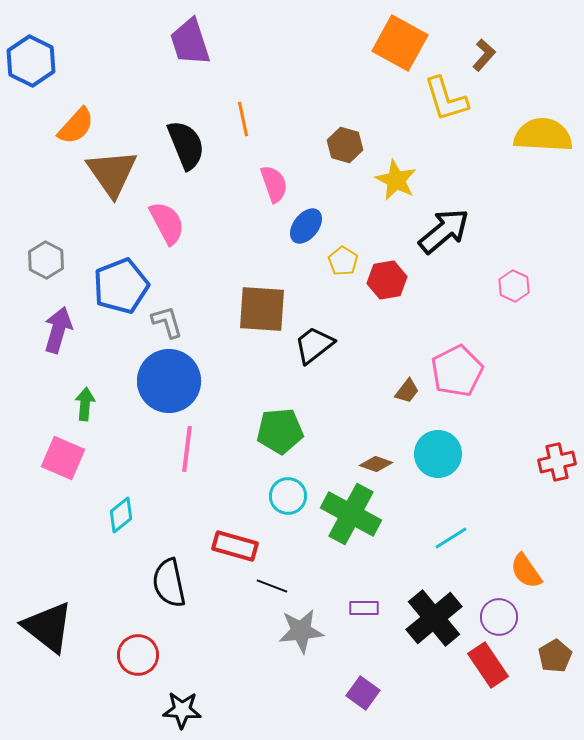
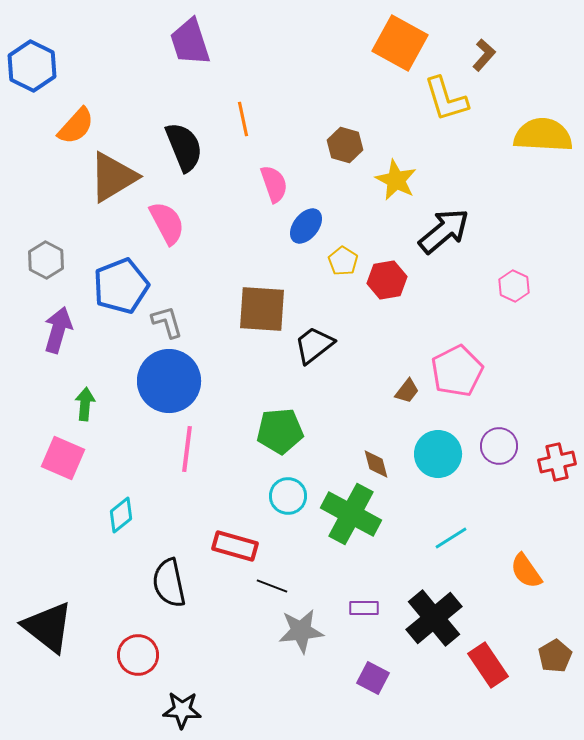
blue hexagon at (31, 61): moved 1 px right, 5 px down
black semicircle at (186, 145): moved 2 px left, 2 px down
brown triangle at (112, 173): moved 1 px right, 4 px down; rotated 34 degrees clockwise
brown diamond at (376, 464): rotated 56 degrees clockwise
purple circle at (499, 617): moved 171 px up
purple square at (363, 693): moved 10 px right, 15 px up; rotated 8 degrees counterclockwise
